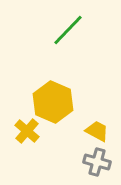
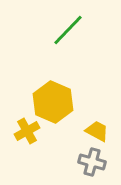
yellow cross: rotated 20 degrees clockwise
gray cross: moved 5 px left
